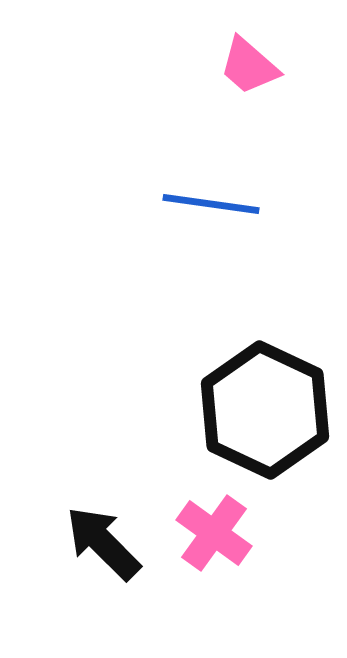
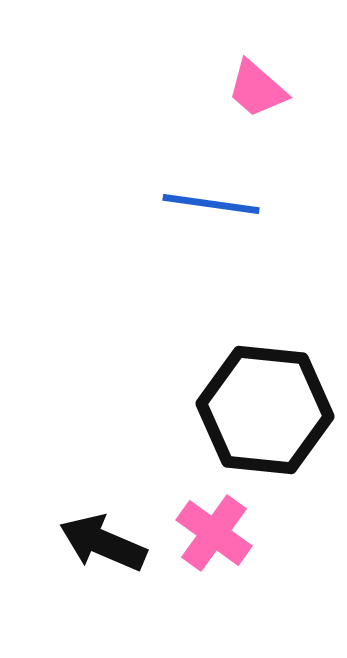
pink trapezoid: moved 8 px right, 23 px down
black hexagon: rotated 19 degrees counterclockwise
black arrow: rotated 22 degrees counterclockwise
